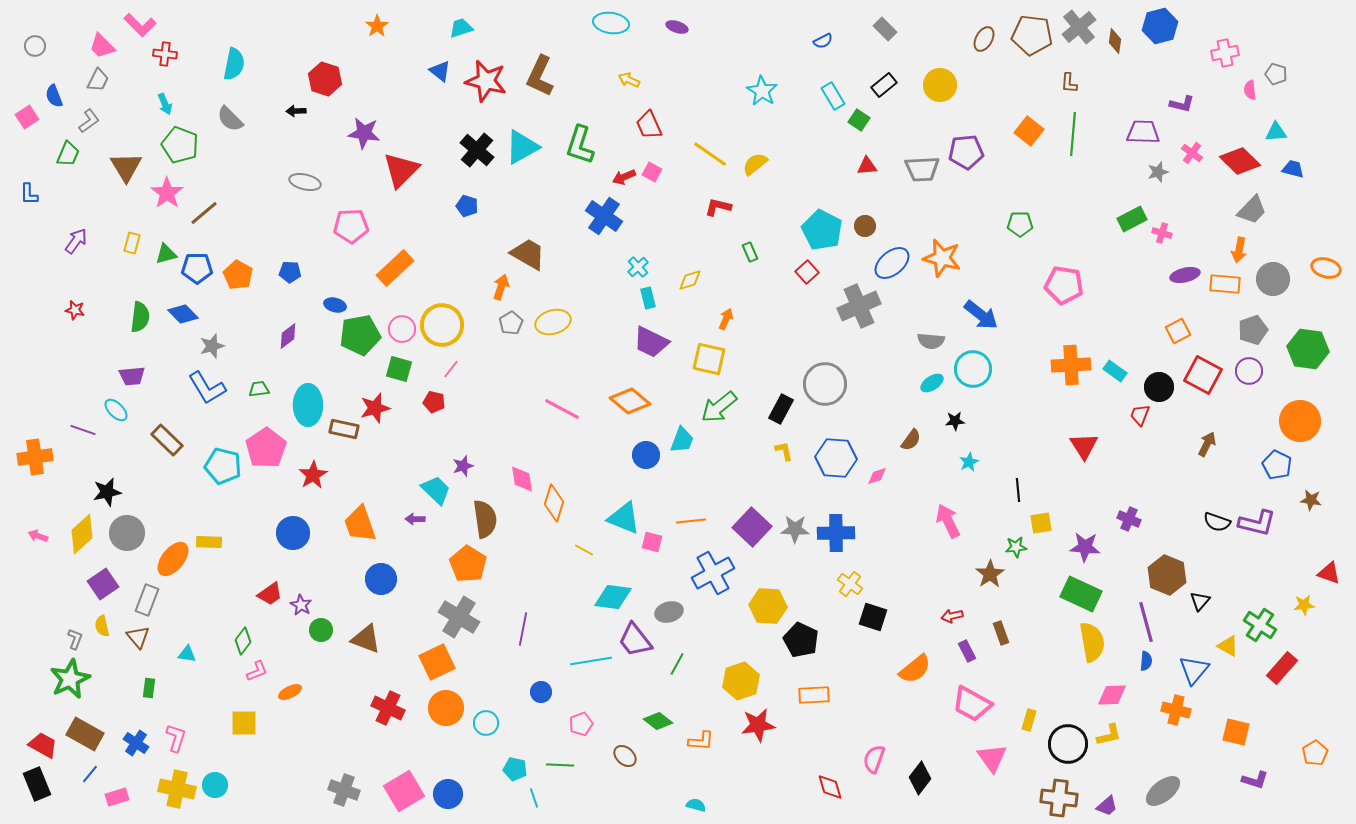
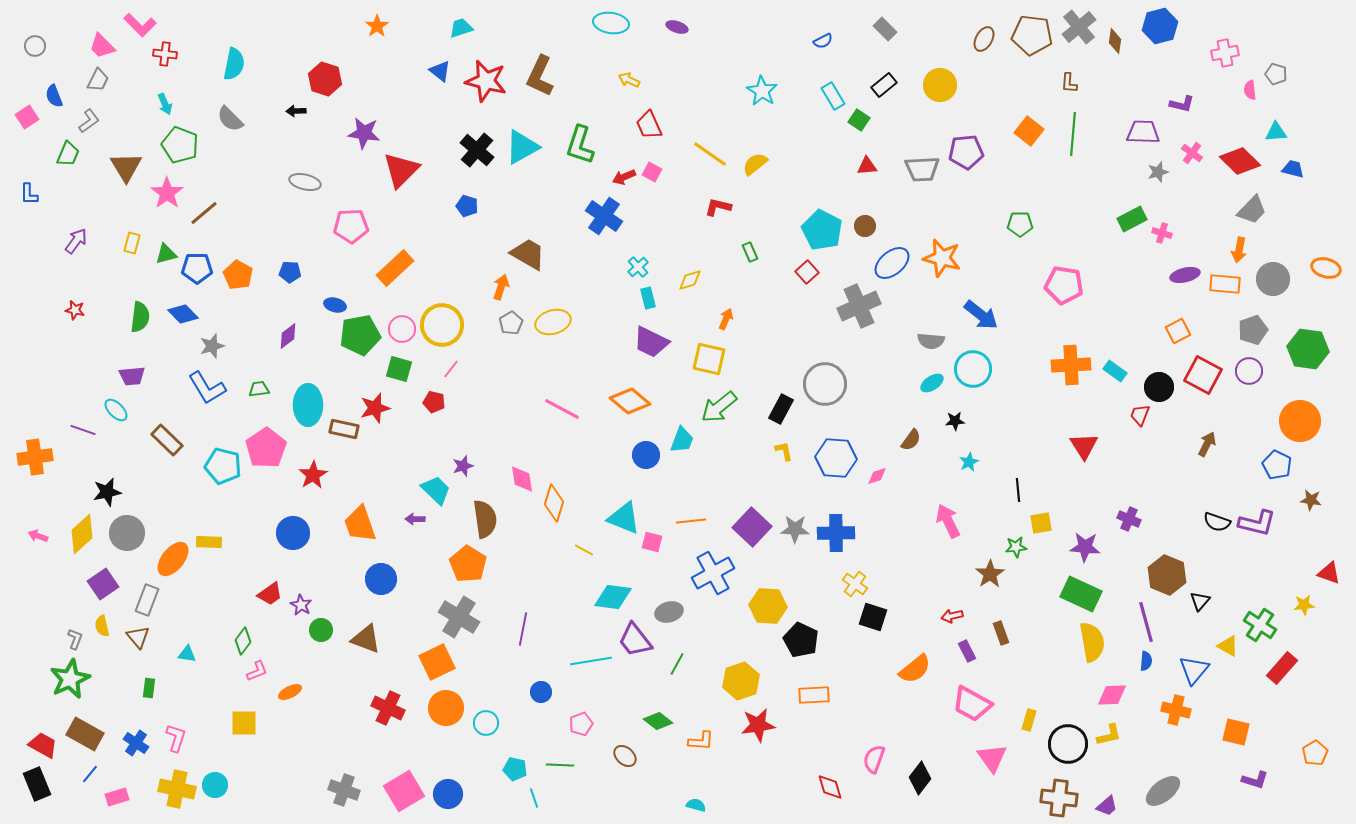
yellow cross at (850, 584): moved 5 px right
